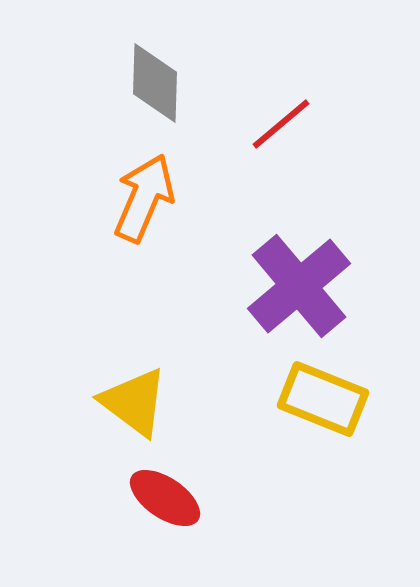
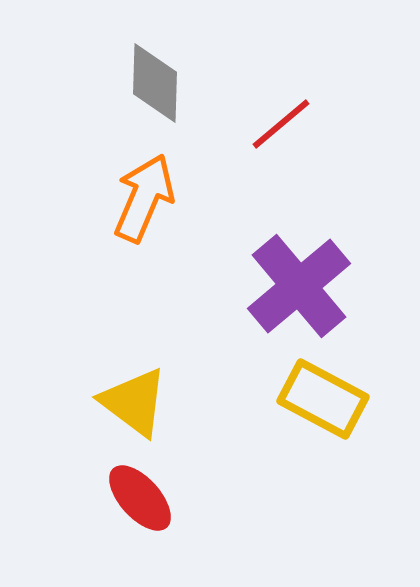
yellow rectangle: rotated 6 degrees clockwise
red ellipse: moved 25 px left; rotated 14 degrees clockwise
